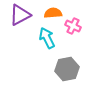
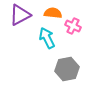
orange semicircle: rotated 12 degrees clockwise
